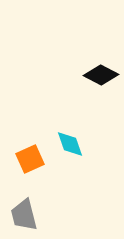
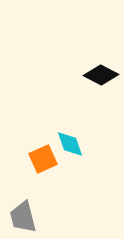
orange square: moved 13 px right
gray trapezoid: moved 1 px left, 2 px down
